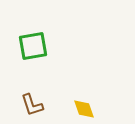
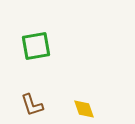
green square: moved 3 px right
